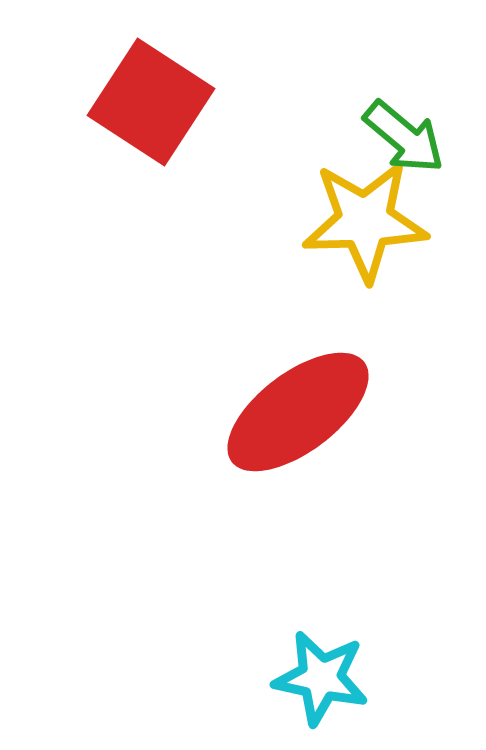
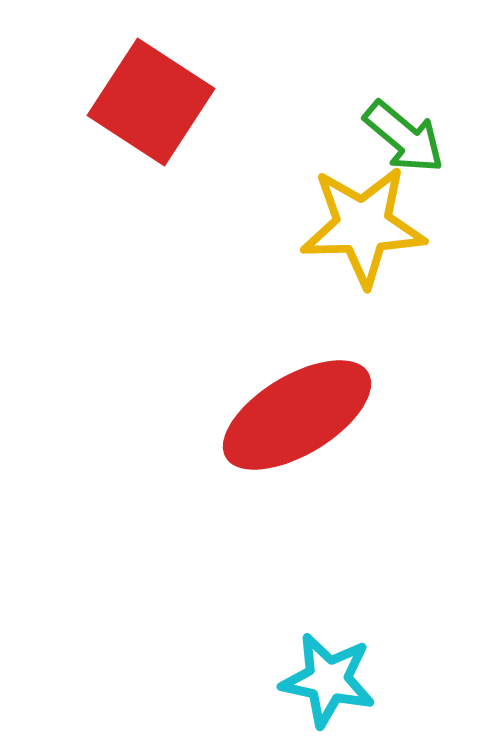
yellow star: moved 2 px left, 5 px down
red ellipse: moved 1 px left, 3 px down; rotated 6 degrees clockwise
cyan star: moved 7 px right, 2 px down
